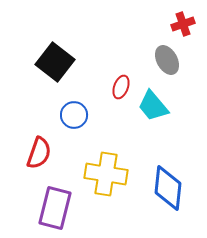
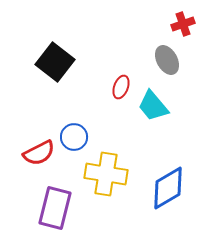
blue circle: moved 22 px down
red semicircle: rotated 44 degrees clockwise
blue diamond: rotated 54 degrees clockwise
